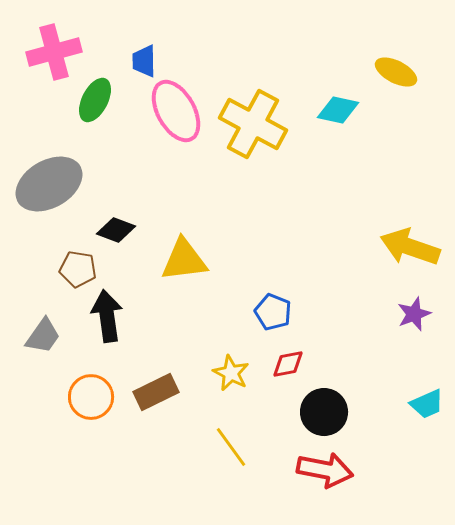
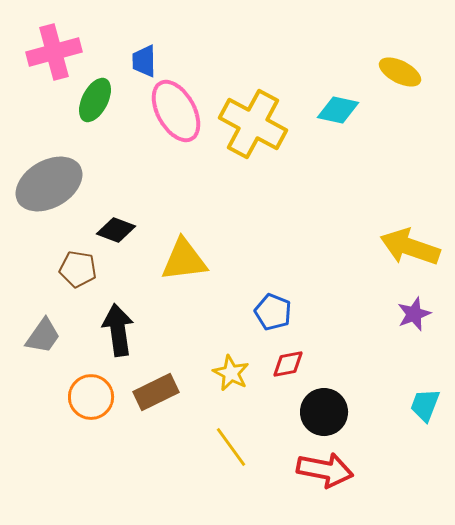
yellow ellipse: moved 4 px right
black arrow: moved 11 px right, 14 px down
cyan trapezoid: moved 2 px left, 1 px down; rotated 135 degrees clockwise
